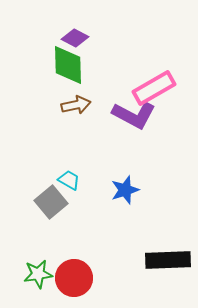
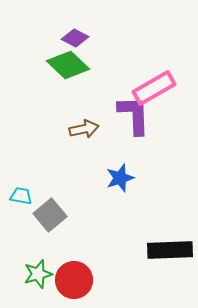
green diamond: rotated 45 degrees counterclockwise
brown arrow: moved 8 px right, 24 px down
purple L-shape: rotated 120 degrees counterclockwise
cyan trapezoid: moved 48 px left, 16 px down; rotated 20 degrees counterclockwise
blue star: moved 5 px left, 12 px up
gray square: moved 1 px left, 13 px down
black rectangle: moved 2 px right, 10 px up
green star: rotated 8 degrees counterclockwise
red circle: moved 2 px down
